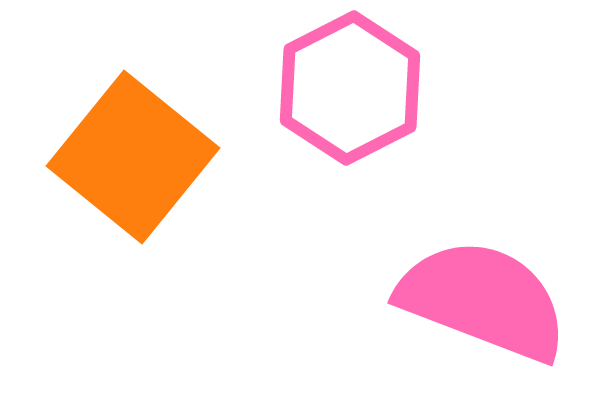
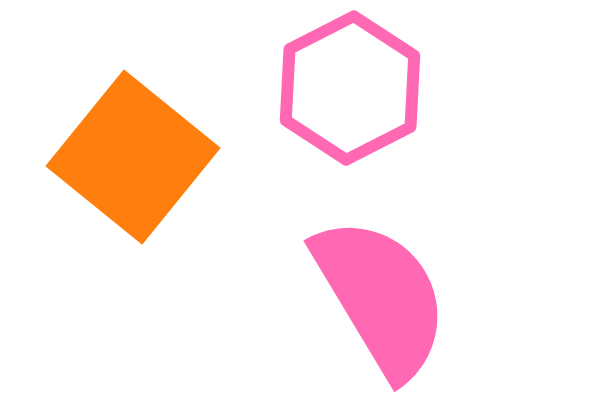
pink semicircle: moved 102 px left, 3 px up; rotated 38 degrees clockwise
